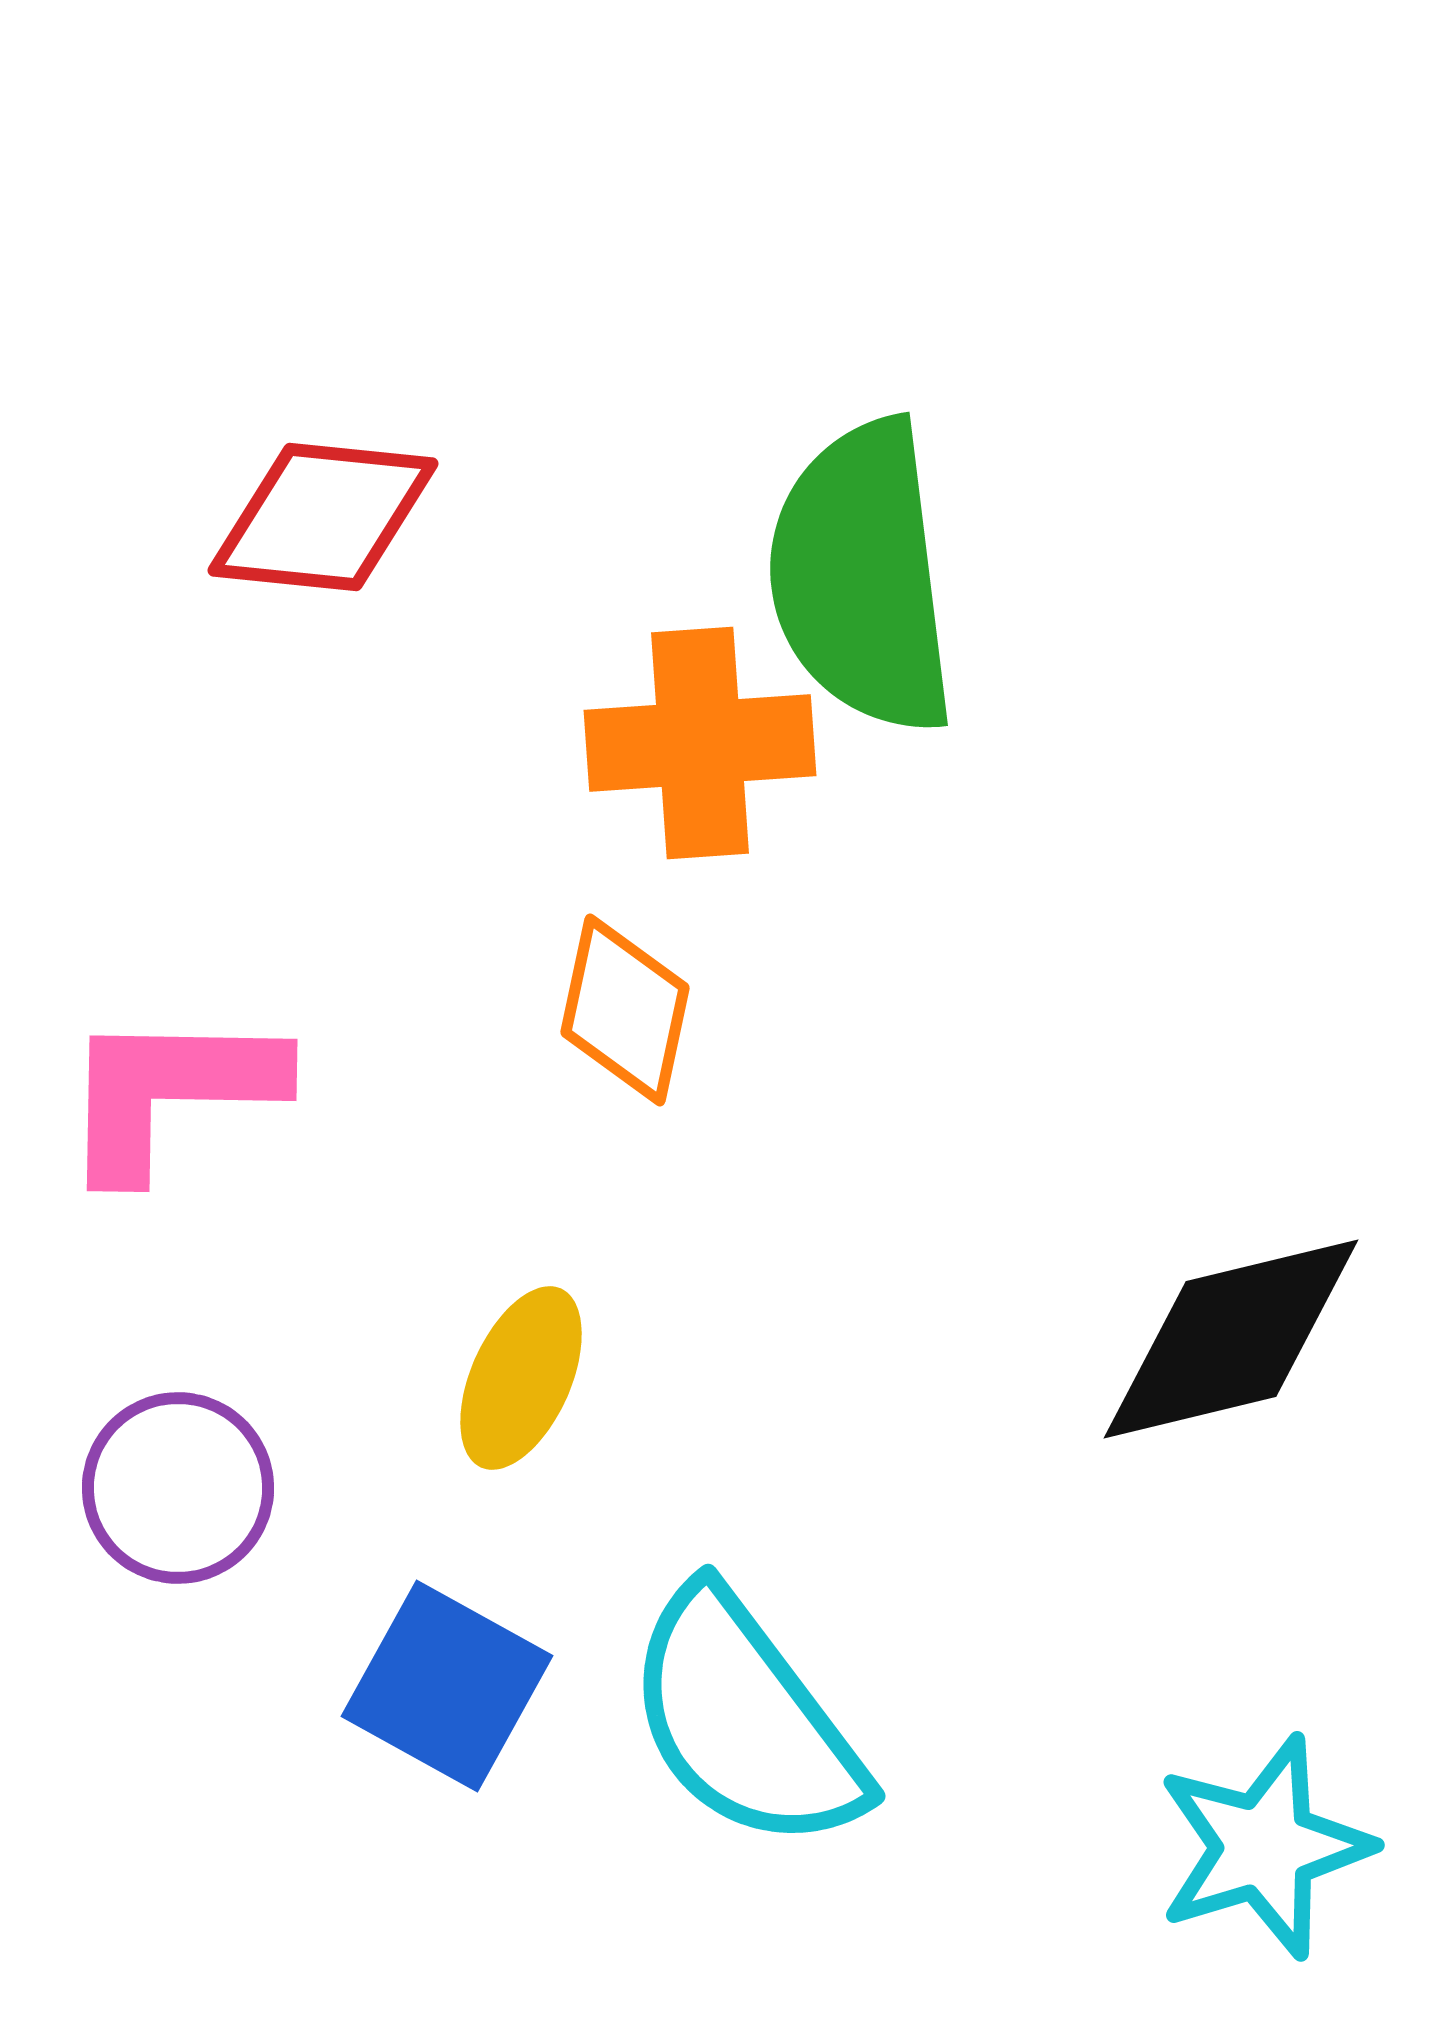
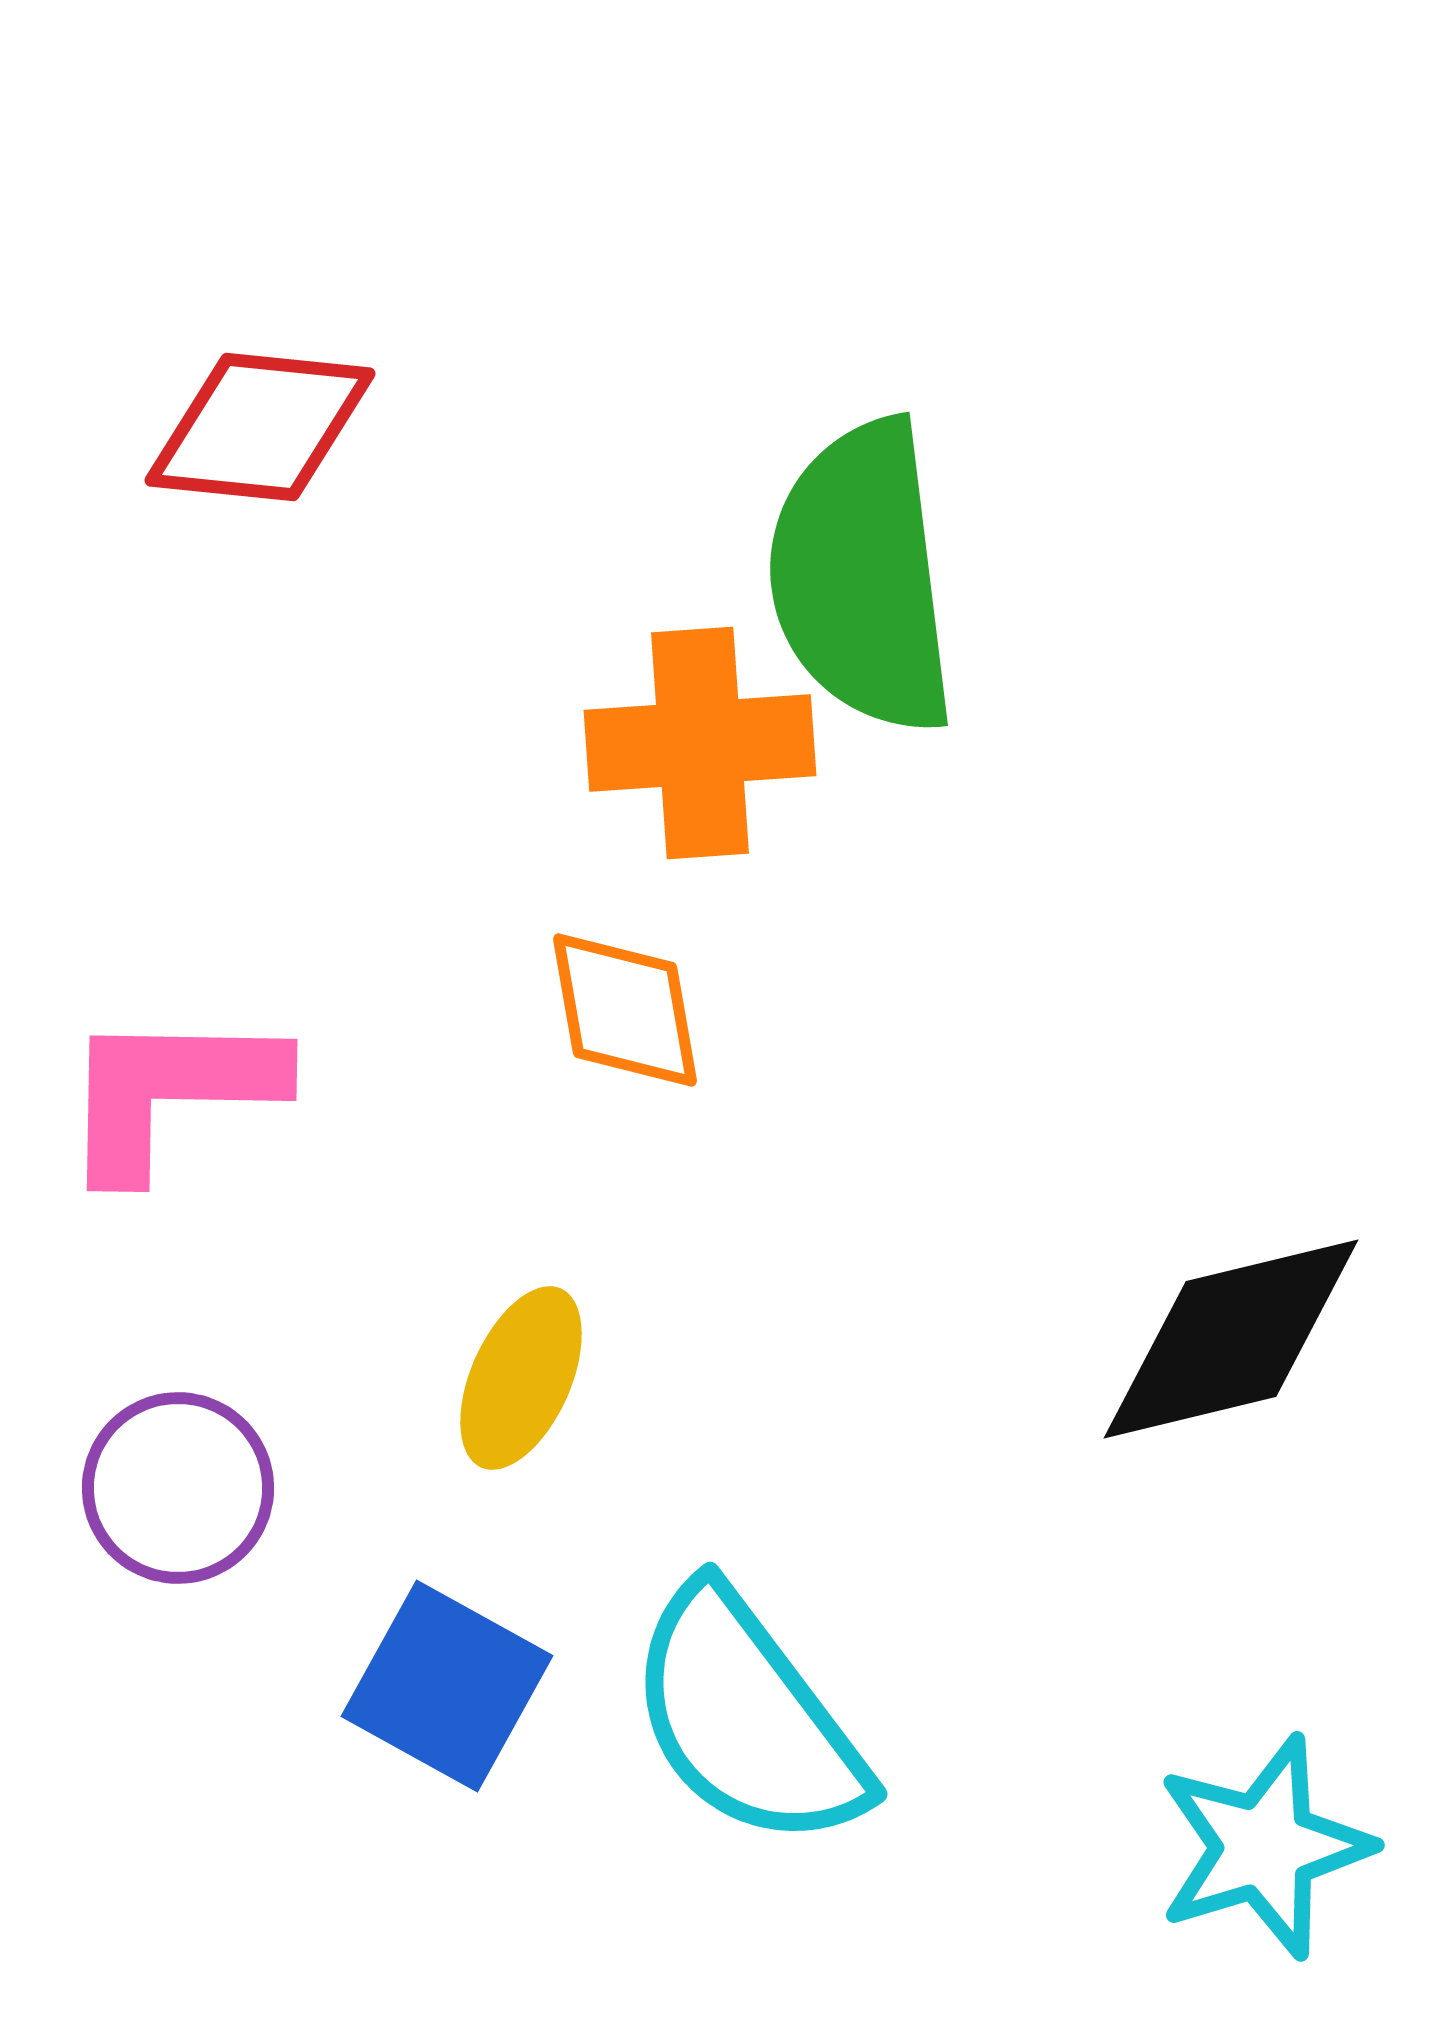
red diamond: moved 63 px left, 90 px up
orange diamond: rotated 22 degrees counterclockwise
cyan semicircle: moved 2 px right, 2 px up
